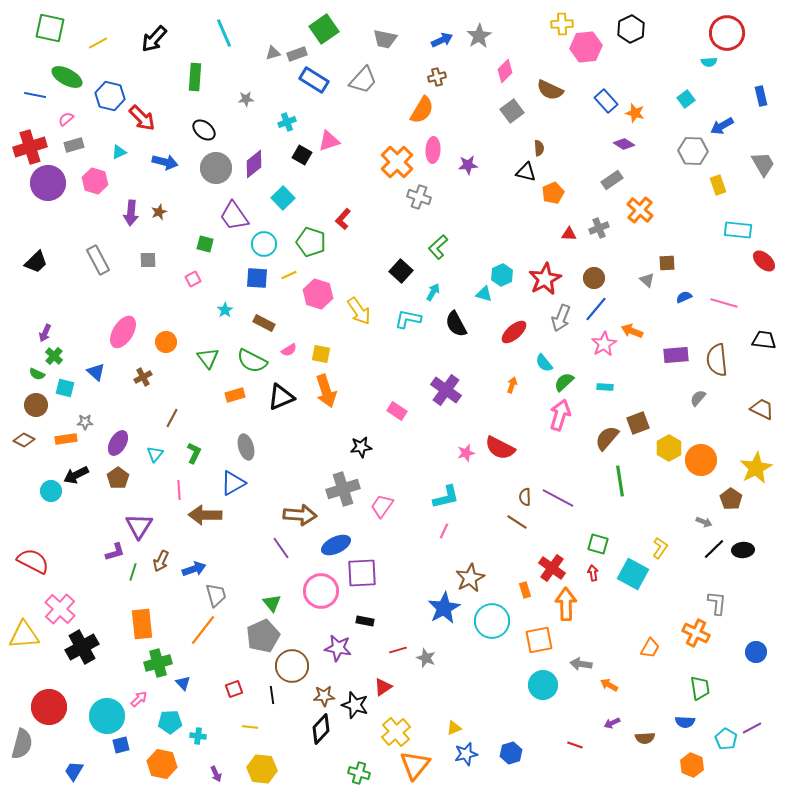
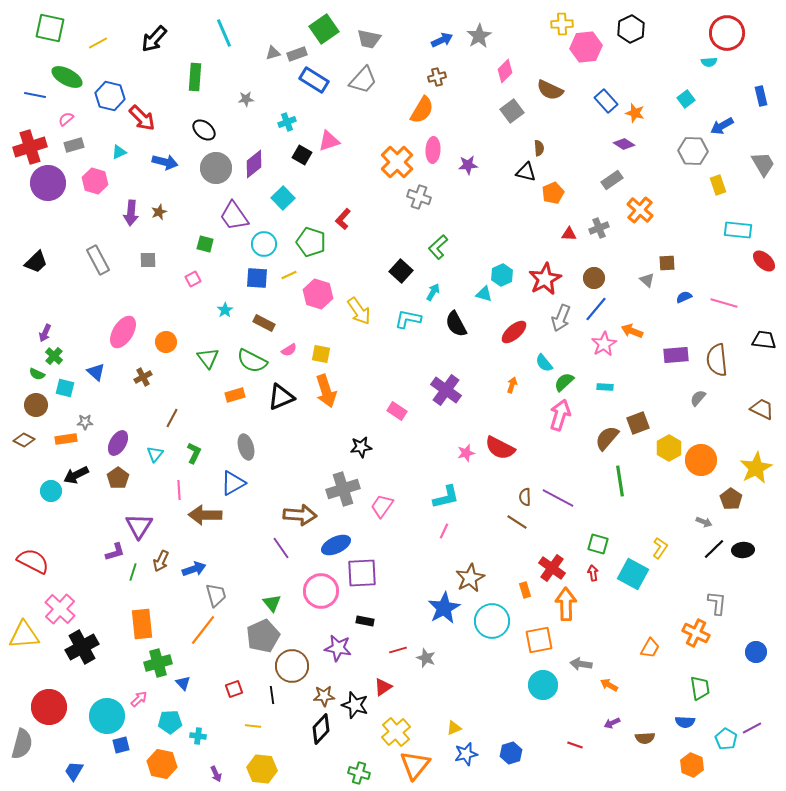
gray trapezoid at (385, 39): moved 16 px left
yellow line at (250, 727): moved 3 px right, 1 px up
